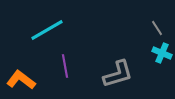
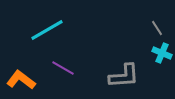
purple line: moved 2 px left, 2 px down; rotated 50 degrees counterclockwise
gray L-shape: moved 6 px right, 2 px down; rotated 12 degrees clockwise
